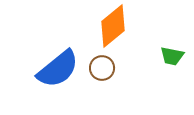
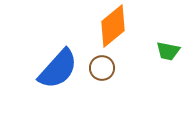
green trapezoid: moved 4 px left, 5 px up
blue semicircle: rotated 9 degrees counterclockwise
